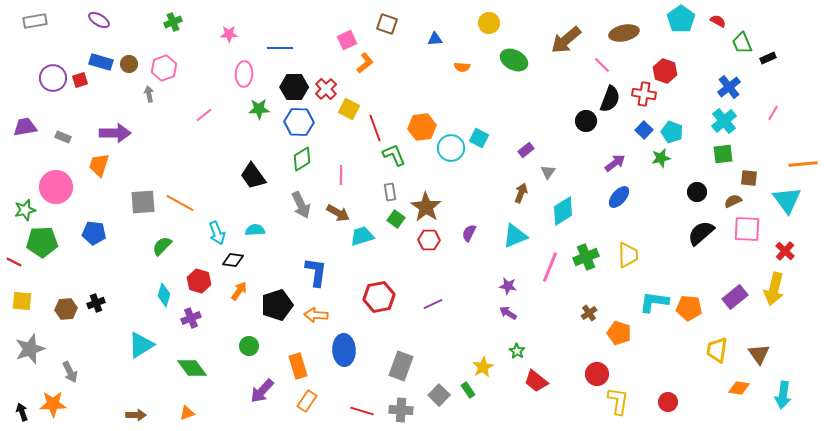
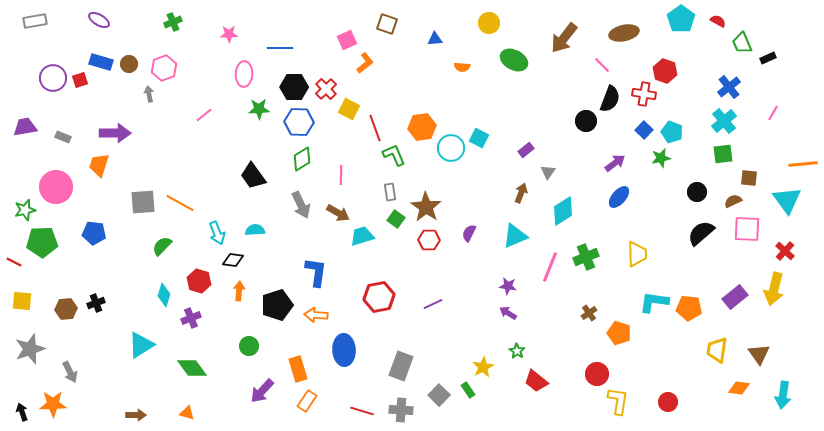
brown arrow at (566, 40): moved 2 px left, 2 px up; rotated 12 degrees counterclockwise
yellow trapezoid at (628, 255): moved 9 px right, 1 px up
orange arrow at (239, 291): rotated 30 degrees counterclockwise
orange rectangle at (298, 366): moved 3 px down
orange triangle at (187, 413): rotated 35 degrees clockwise
